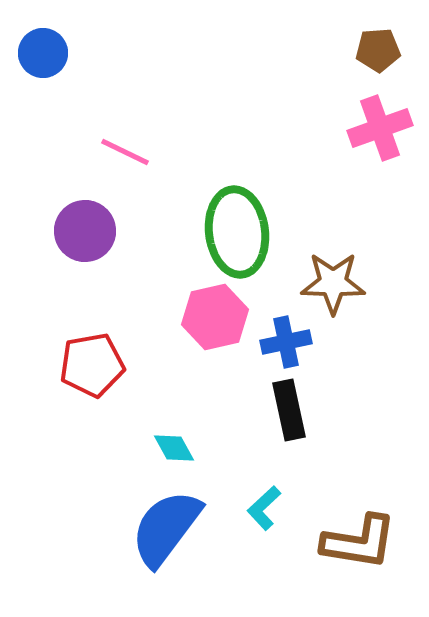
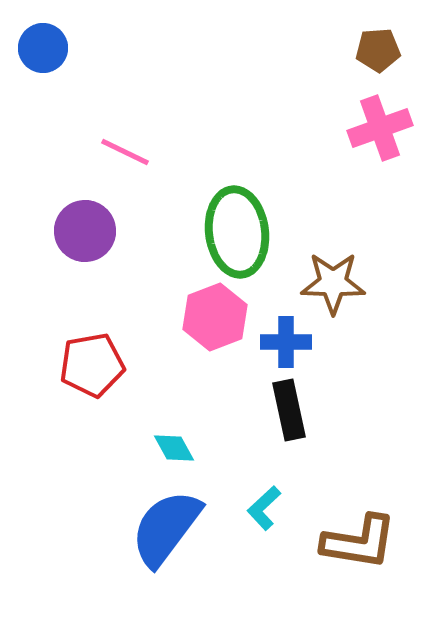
blue circle: moved 5 px up
pink hexagon: rotated 8 degrees counterclockwise
blue cross: rotated 12 degrees clockwise
